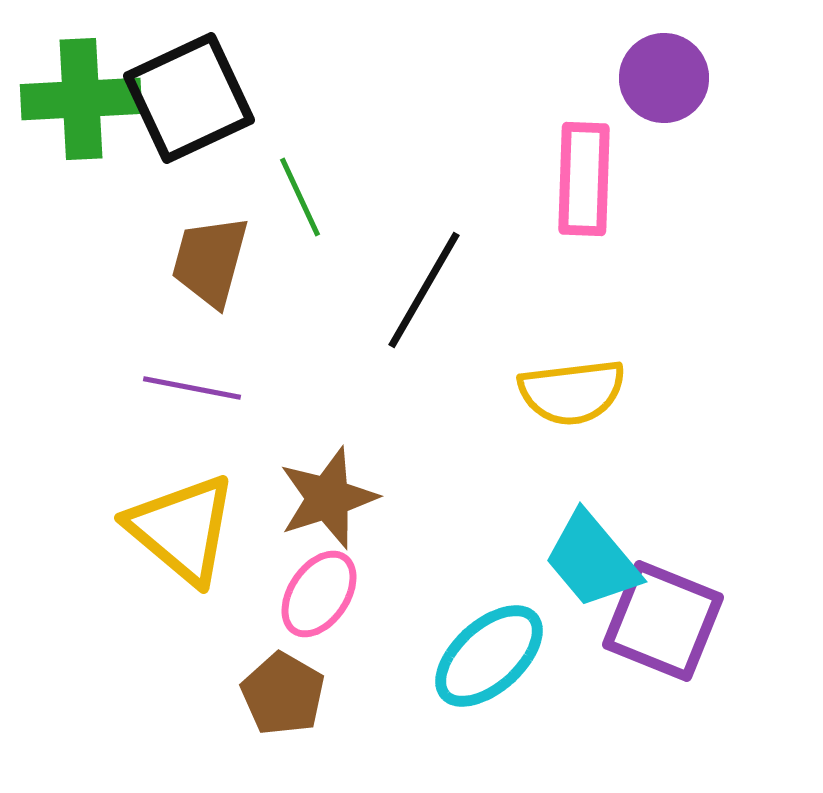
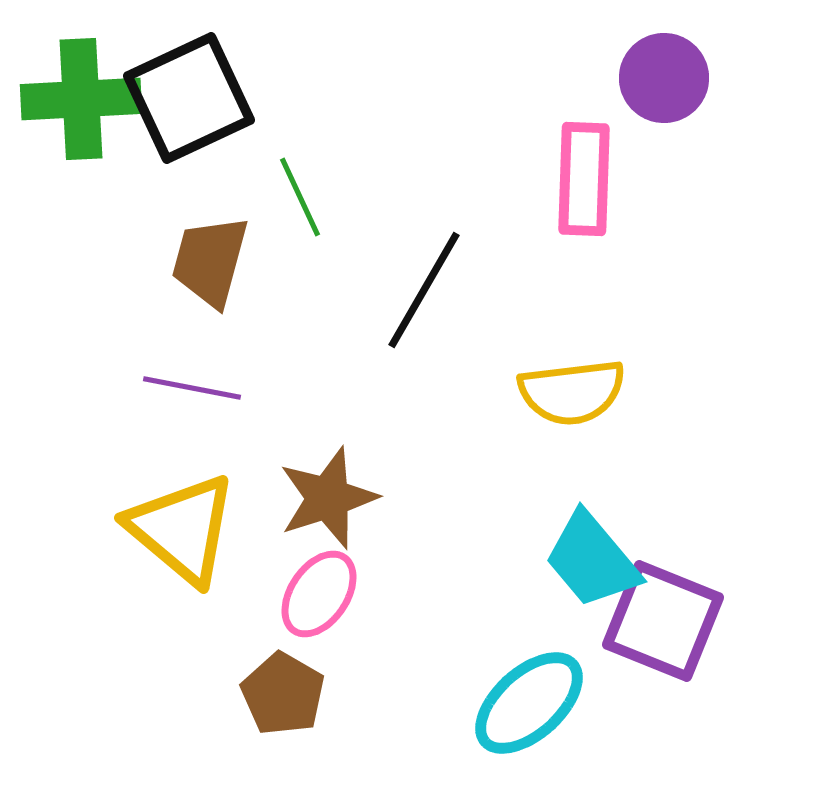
cyan ellipse: moved 40 px right, 47 px down
